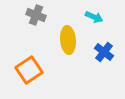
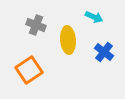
gray cross: moved 10 px down
